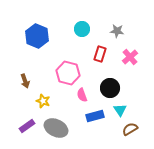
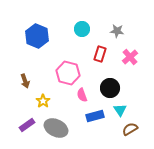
yellow star: rotated 16 degrees clockwise
purple rectangle: moved 1 px up
